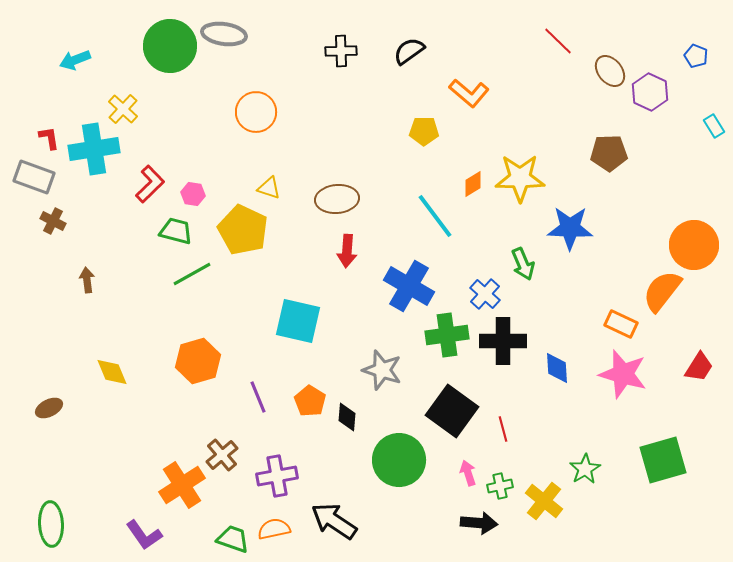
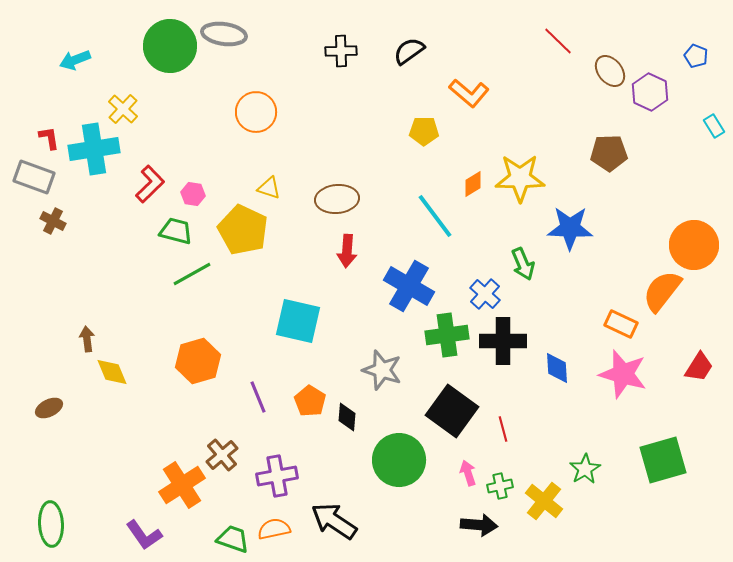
brown arrow at (87, 280): moved 59 px down
black arrow at (479, 523): moved 2 px down
